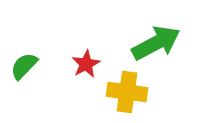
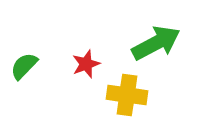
red star: rotated 8 degrees clockwise
yellow cross: moved 3 px down
